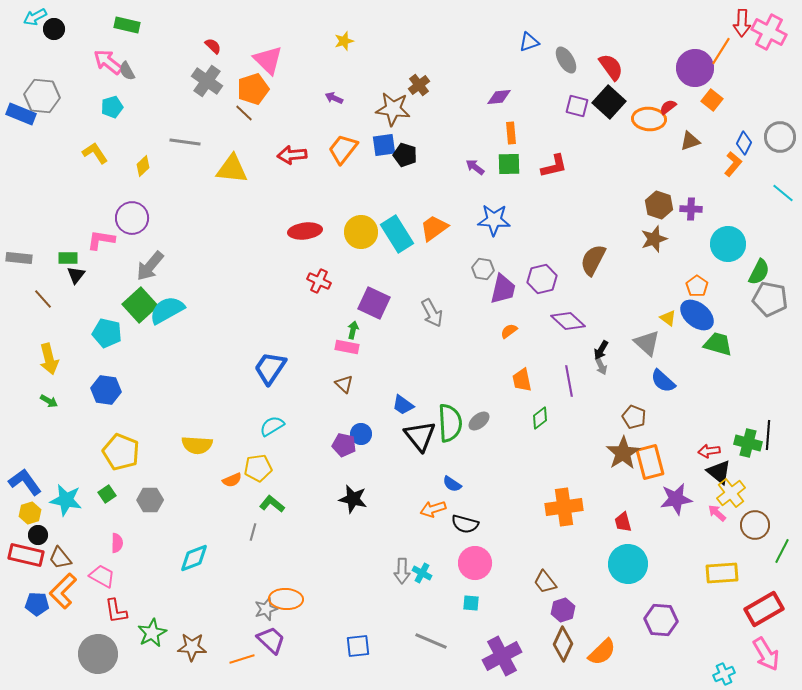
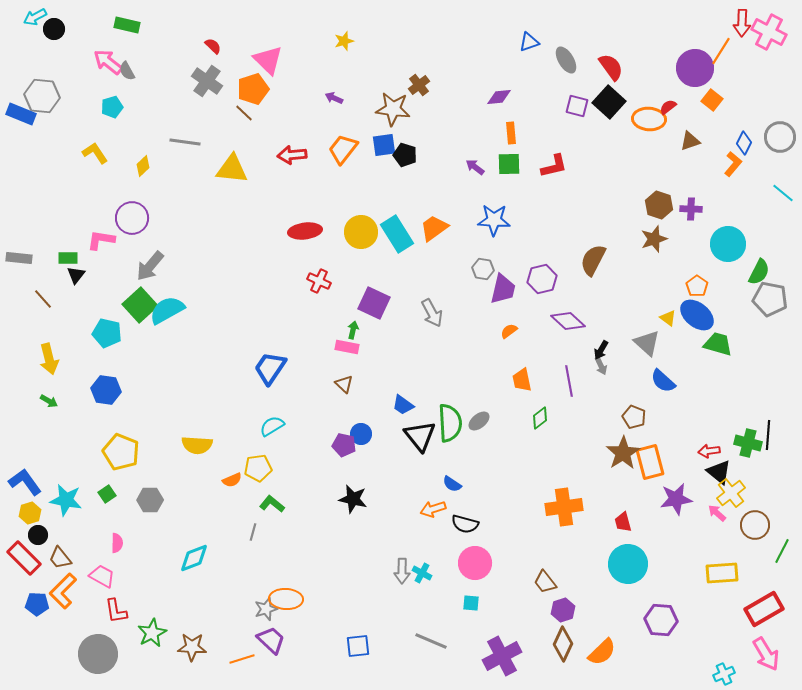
red rectangle at (26, 555): moved 2 px left, 3 px down; rotated 32 degrees clockwise
